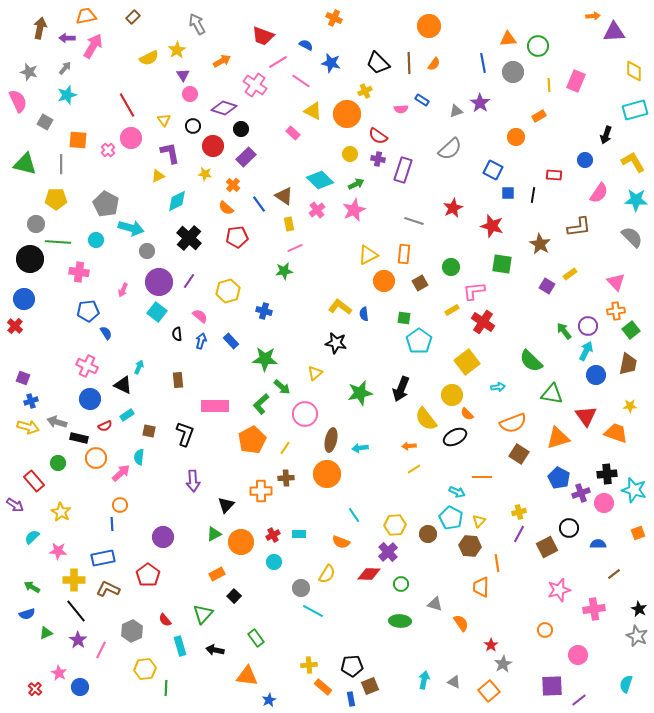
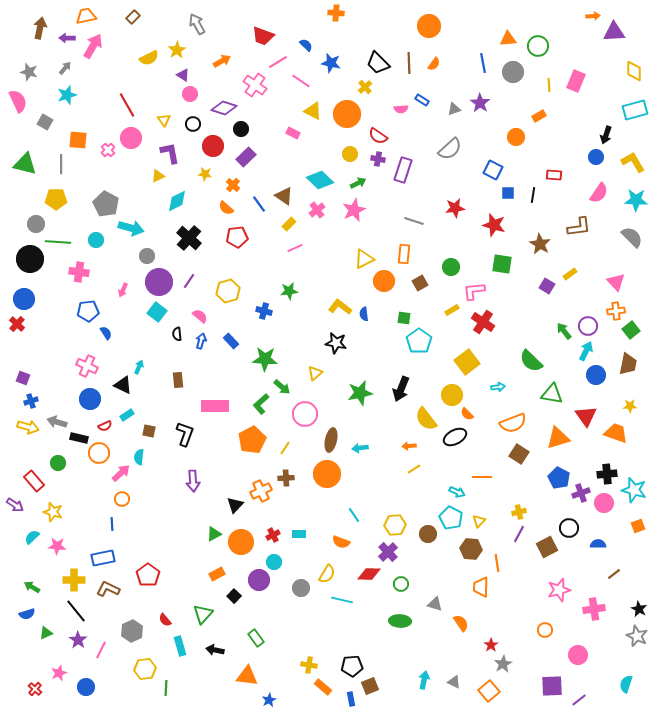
orange cross at (334, 18): moved 2 px right, 5 px up; rotated 21 degrees counterclockwise
blue semicircle at (306, 45): rotated 16 degrees clockwise
purple triangle at (183, 75): rotated 24 degrees counterclockwise
yellow cross at (365, 91): moved 4 px up; rotated 16 degrees counterclockwise
gray triangle at (456, 111): moved 2 px left, 2 px up
black circle at (193, 126): moved 2 px up
pink rectangle at (293, 133): rotated 16 degrees counterclockwise
blue circle at (585, 160): moved 11 px right, 3 px up
green arrow at (356, 184): moved 2 px right, 1 px up
red star at (453, 208): moved 2 px right; rotated 18 degrees clockwise
yellow rectangle at (289, 224): rotated 56 degrees clockwise
red star at (492, 226): moved 2 px right, 1 px up
gray circle at (147, 251): moved 5 px down
yellow triangle at (368, 255): moved 4 px left, 4 px down
green star at (284, 271): moved 5 px right, 20 px down
red cross at (15, 326): moved 2 px right, 2 px up
orange circle at (96, 458): moved 3 px right, 5 px up
orange cross at (261, 491): rotated 25 degrees counterclockwise
orange circle at (120, 505): moved 2 px right, 6 px up
black triangle at (226, 505): moved 9 px right
yellow star at (61, 512): moved 8 px left; rotated 12 degrees counterclockwise
orange square at (638, 533): moved 7 px up
purple circle at (163, 537): moved 96 px right, 43 px down
brown hexagon at (470, 546): moved 1 px right, 3 px down
pink star at (58, 551): moved 1 px left, 5 px up
cyan line at (313, 611): moved 29 px right, 11 px up; rotated 15 degrees counterclockwise
yellow cross at (309, 665): rotated 14 degrees clockwise
pink star at (59, 673): rotated 21 degrees clockwise
blue circle at (80, 687): moved 6 px right
